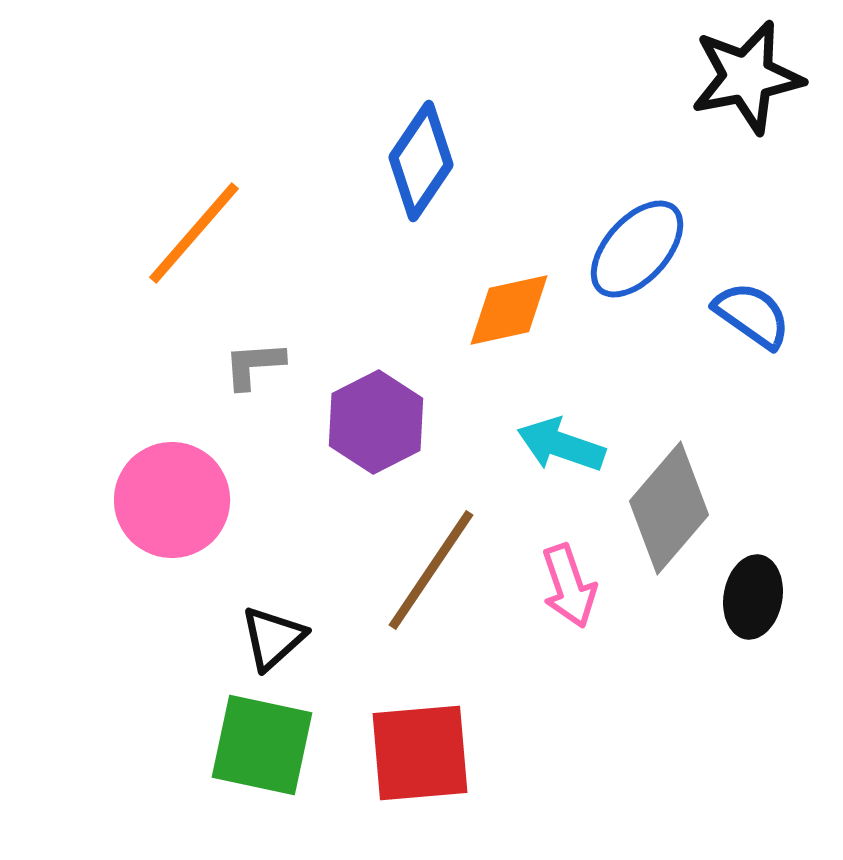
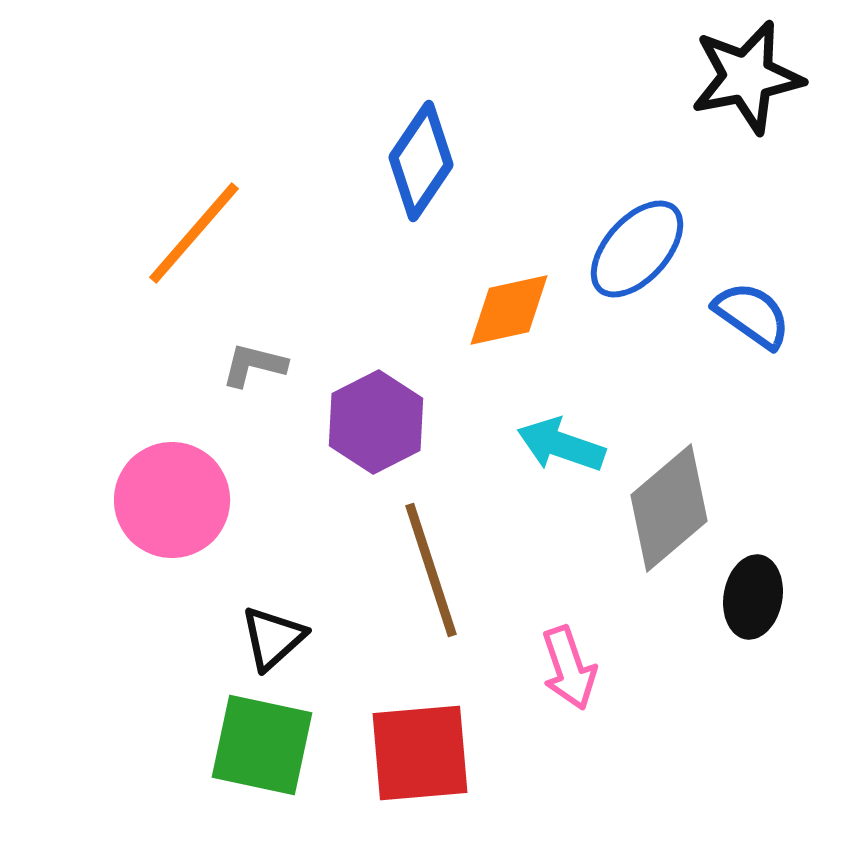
gray L-shape: rotated 18 degrees clockwise
gray diamond: rotated 9 degrees clockwise
brown line: rotated 52 degrees counterclockwise
pink arrow: moved 82 px down
